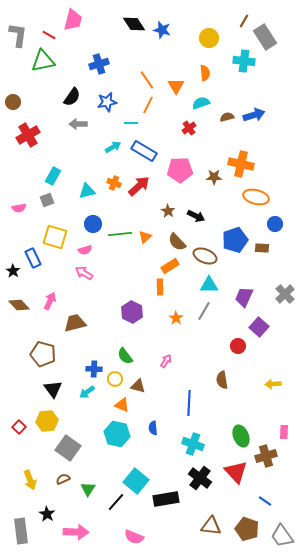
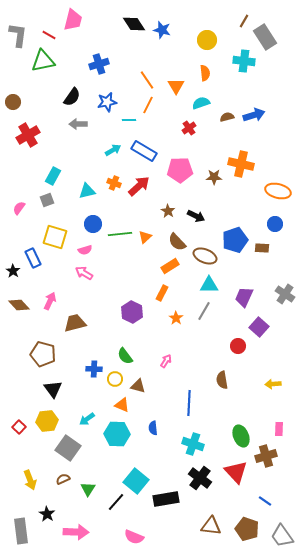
yellow circle at (209, 38): moved 2 px left, 2 px down
cyan line at (131, 123): moved 2 px left, 3 px up
cyan arrow at (113, 147): moved 3 px down
orange ellipse at (256, 197): moved 22 px right, 6 px up
pink semicircle at (19, 208): rotated 136 degrees clockwise
orange rectangle at (160, 287): moved 2 px right, 6 px down; rotated 28 degrees clockwise
gray cross at (285, 294): rotated 12 degrees counterclockwise
cyan arrow at (87, 392): moved 27 px down
pink rectangle at (284, 432): moved 5 px left, 3 px up
cyan hexagon at (117, 434): rotated 10 degrees counterclockwise
